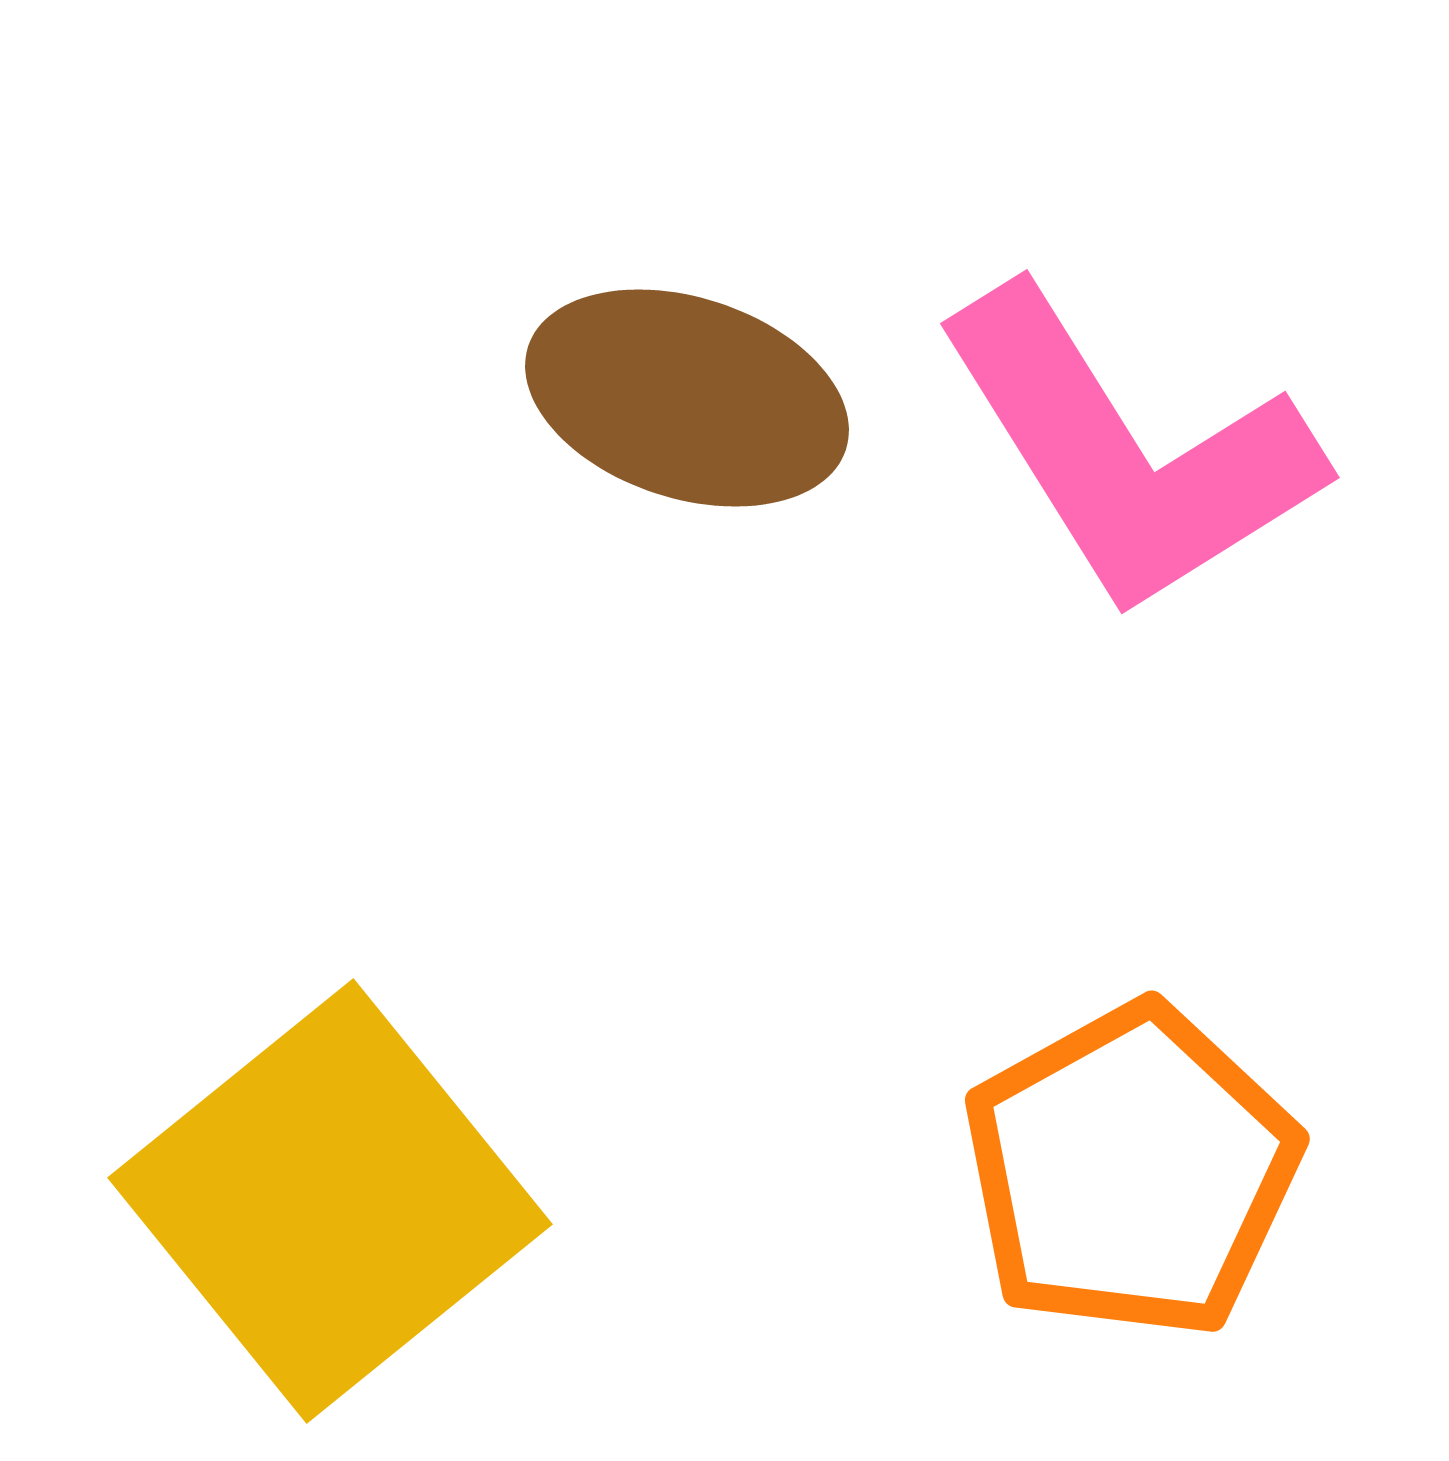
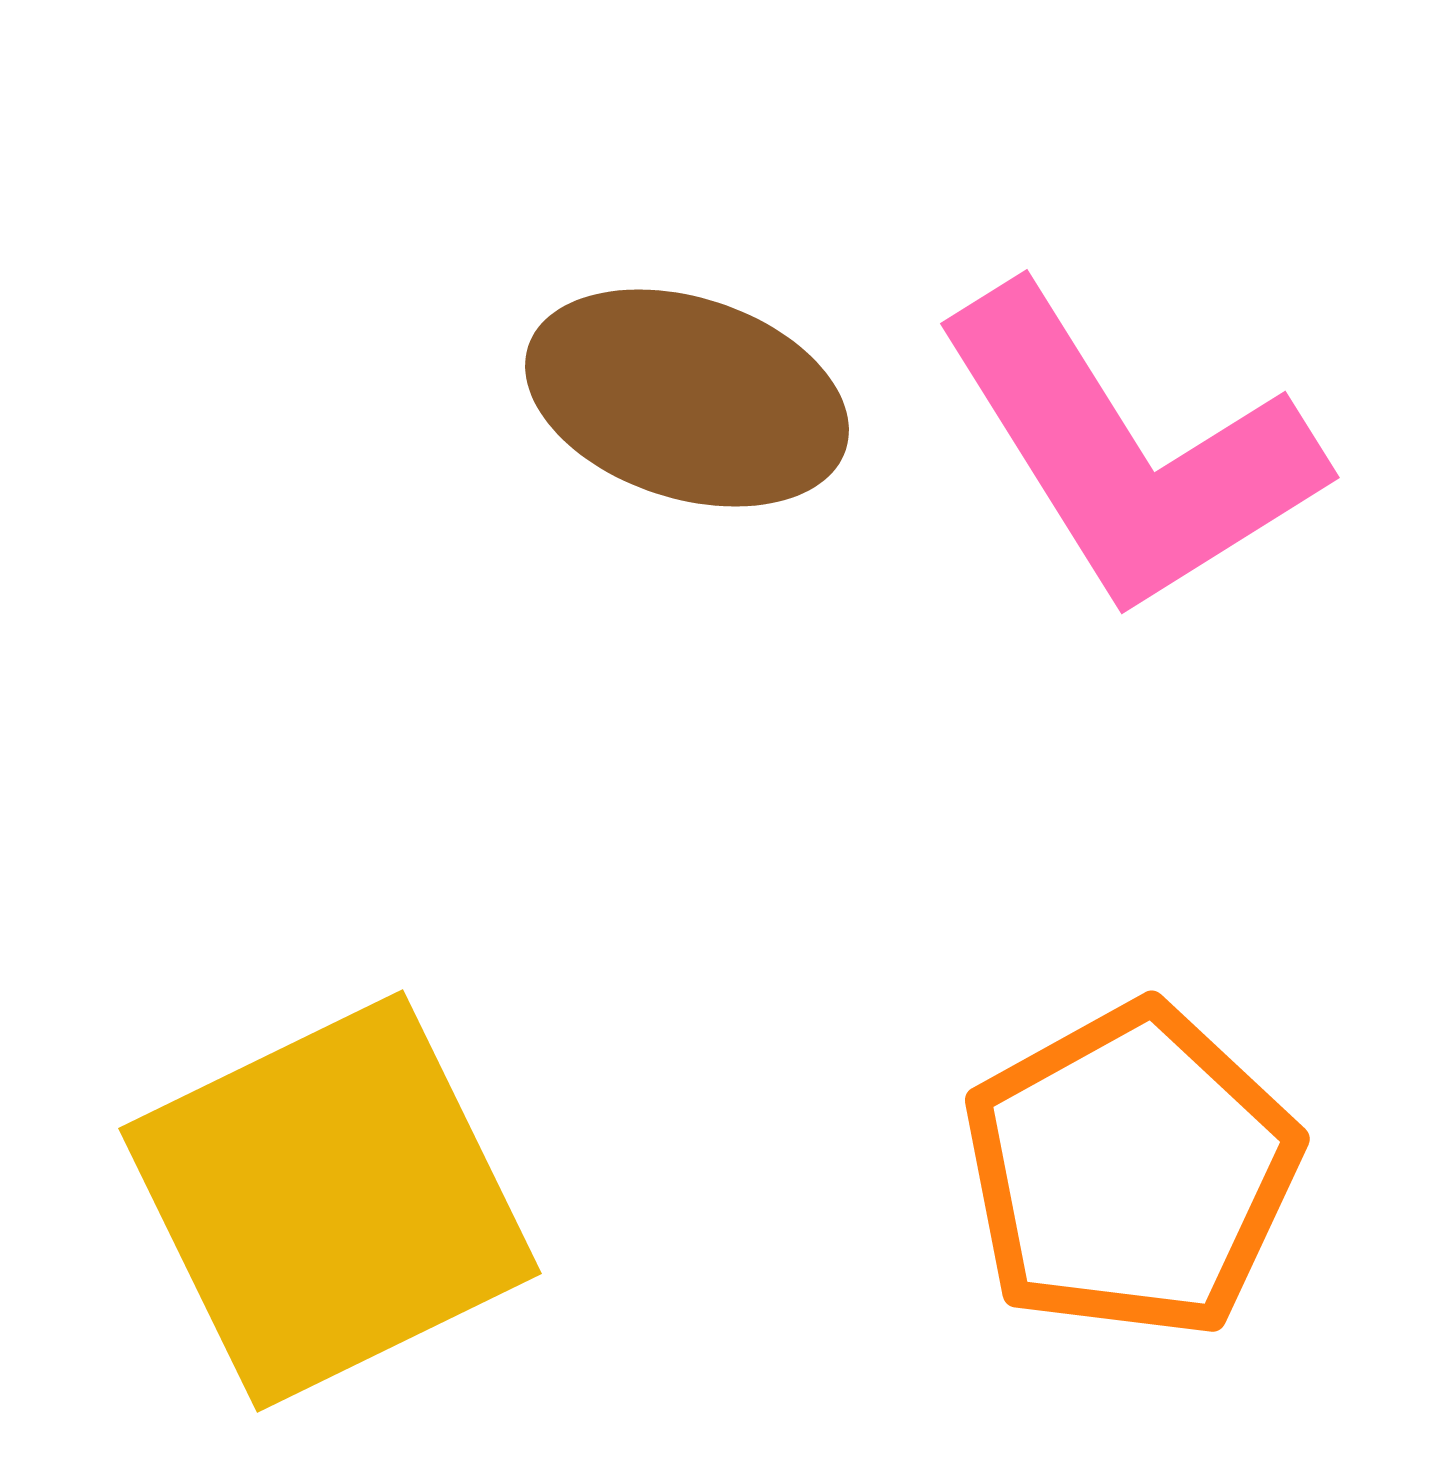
yellow square: rotated 13 degrees clockwise
